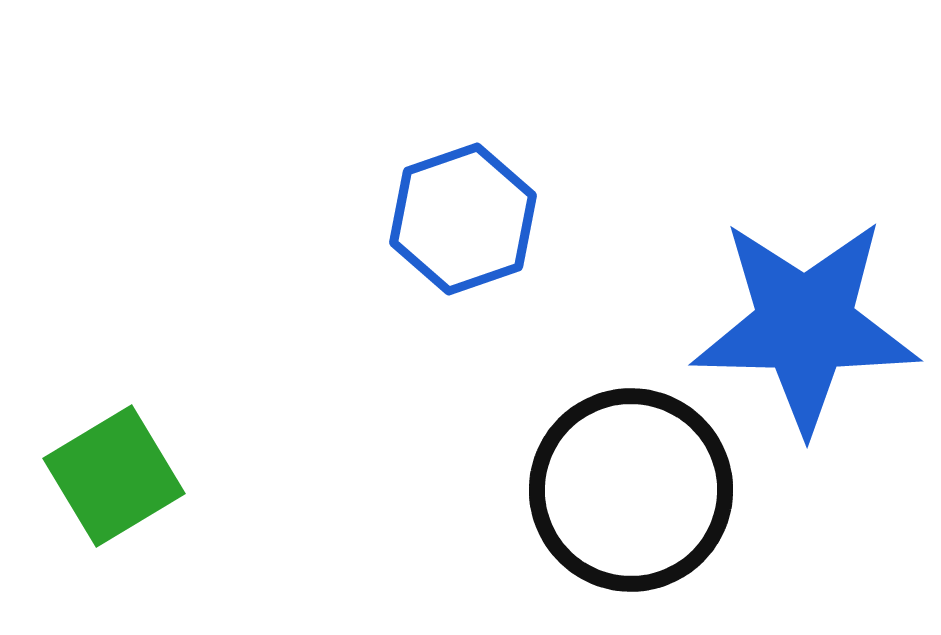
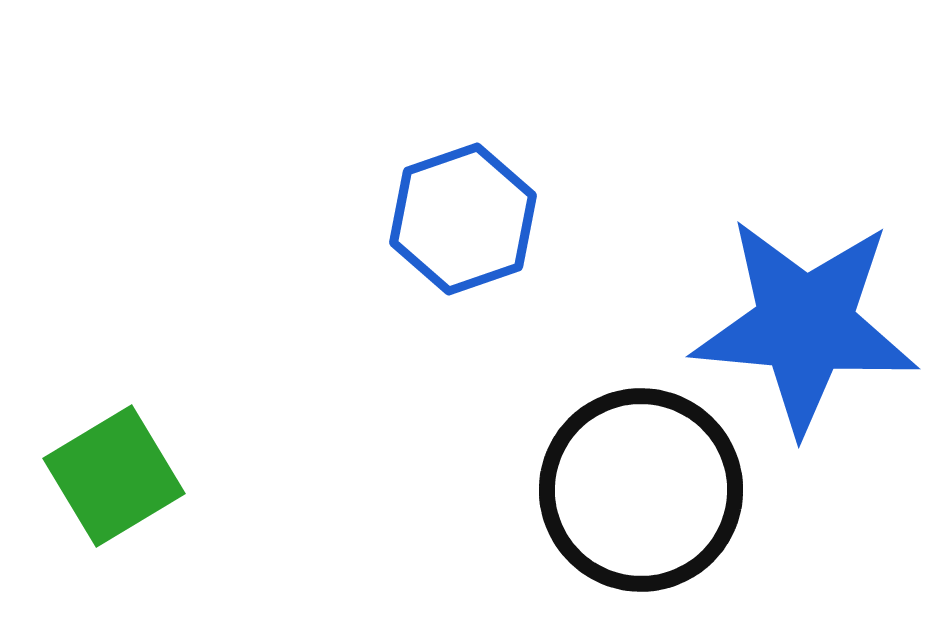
blue star: rotated 4 degrees clockwise
black circle: moved 10 px right
